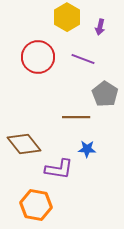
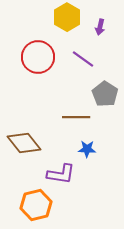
purple line: rotated 15 degrees clockwise
brown diamond: moved 1 px up
purple L-shape: moved 2 px right, 5 px down
orange hexagon: rotated 24 degrees counterclockwise
